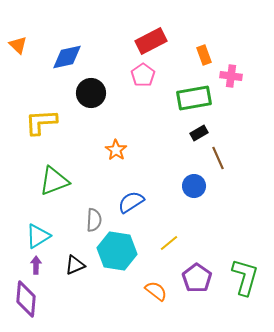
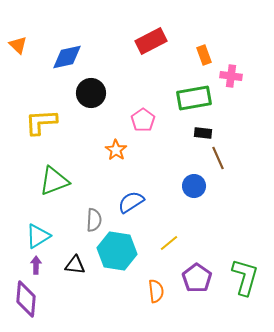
pink pentagon: moved 45 px down
black rectangle: moved 4 px right; rotated 36 degrees clockwise
black triangle: rotated 30 degrees clockwise
orange semicircle: rotated 45 degrees clockwise
